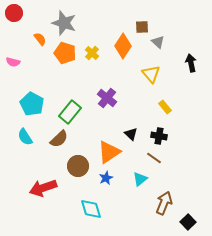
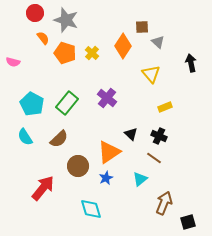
red circle: moved 21 px right
gray star: moved 2 px right, 3 px up
orange semicircle: moved 3 px right, 1 px up
yellow rectangle: rotated 72 degrees counterclockwise
green rectangle: moved 3 px left, 9 px up
black cross: rotated 14 degrees clockwise
red arrow: rotated 148 degrees clockwise
black square: rotated 28 degrees clockwise
